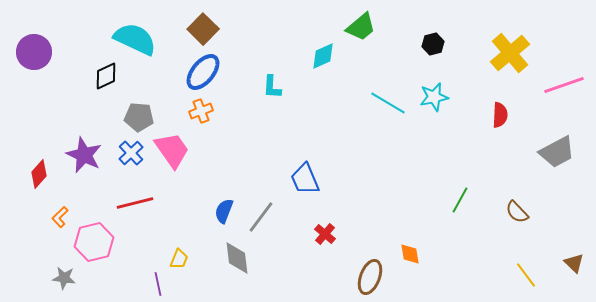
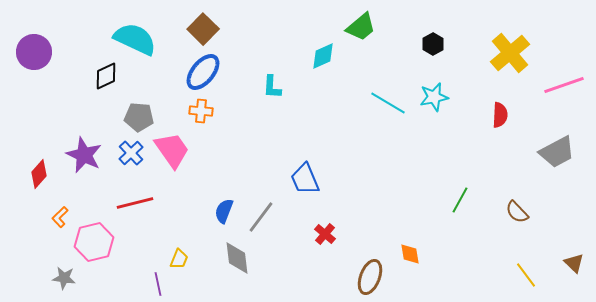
black hexagon: rotated 15 degrees counterclockwise
orange cross: rotated 25 degrees clockwise
